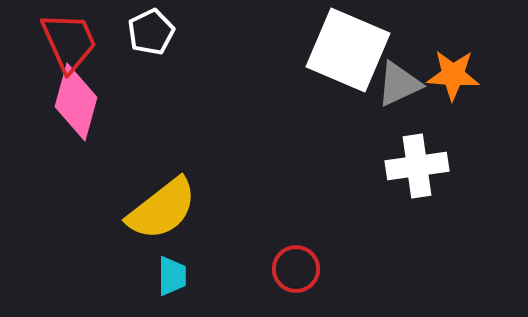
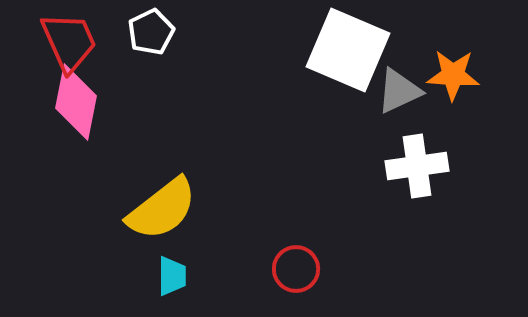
gray triangle: moved 7 px down
pink diamond: rotated 4 degrees counterclockwise
